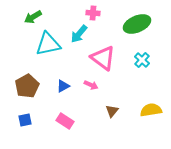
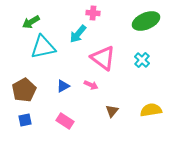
green arrow: moved 2 px left, 5 px down
green ellipse: moved 9 px right, 3 px up
cyan arrow: moved 1 px left
cyan triangle: moved 5 px left, 3 px down
brown pentagon: moved 3 px left, 4 px down
